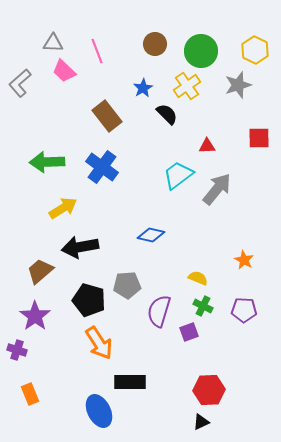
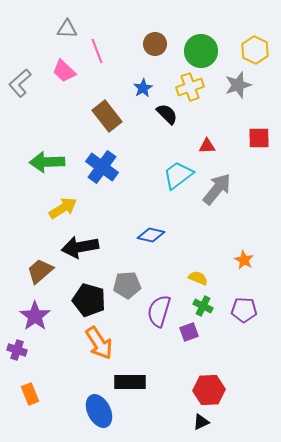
gray triangle: moved 14 px right, 14 px up
yellow cross: moved 3 px right, 1 px down; rotated 16 degrees clockwise
